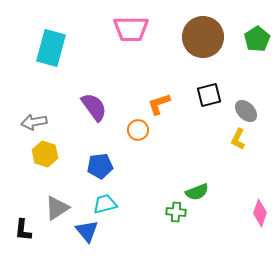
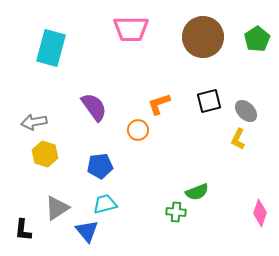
black square: moved 6 px down
